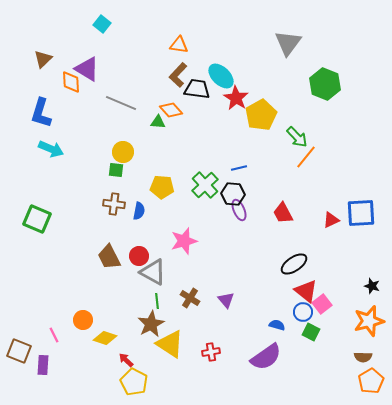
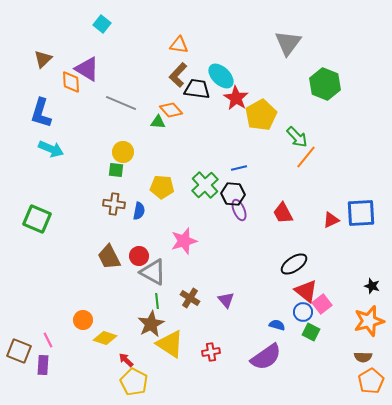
pink line at (54, 335): moved 6 px left, 5 px down
